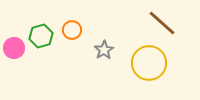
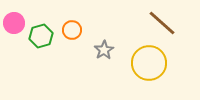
pink circle: moved 25 px up
